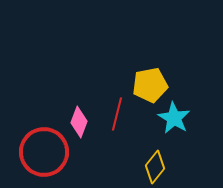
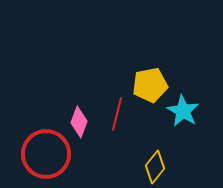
cyan star: moved 9 px right, 7 px up
red circle: moved 2 px right, 2 px down
